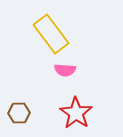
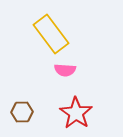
brown hexagon: moved 3 px right, 1 px up
